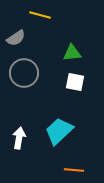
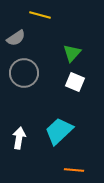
green triangle: rotated 42 degrees counterclockwise
white square: rotated 12 degrees clockwise
